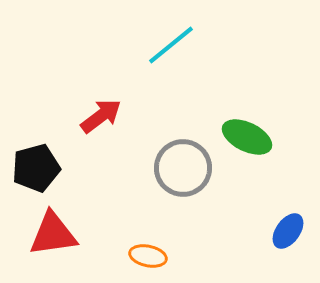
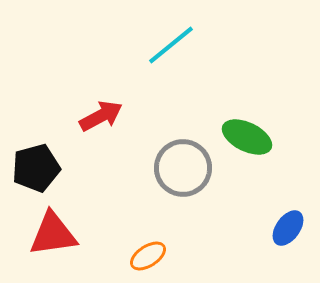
red arrow: rotated 9 degrees clockwise
blue ellipse: moved 3 px up
orange ellipse: rotated 45 degrees counterclockwise
